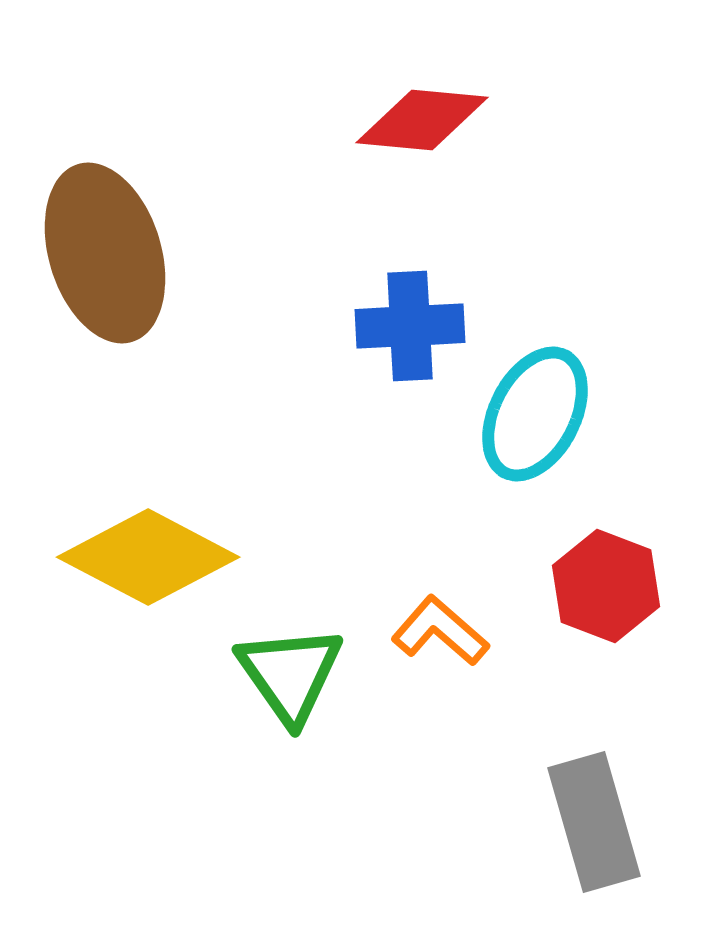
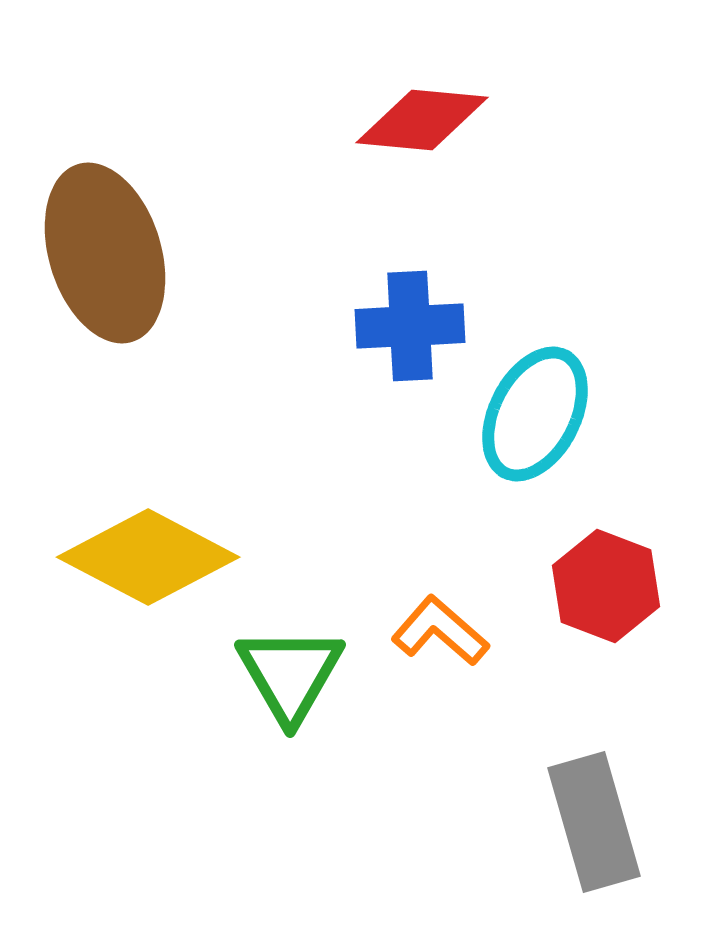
green triangle: rotated 5 degrees clockwise
